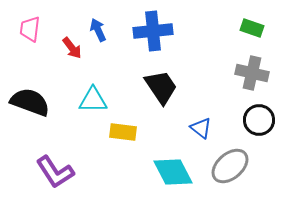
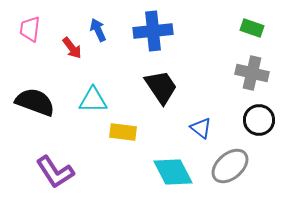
black semicircle: moved 5 px right
